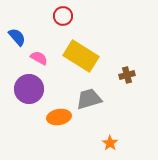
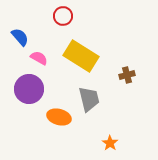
blue semicircle: moved 3 px right
gray trapezoid: rotated 92 degrees clockwise
orange ellipse: rotated 25 degrees clockwise
